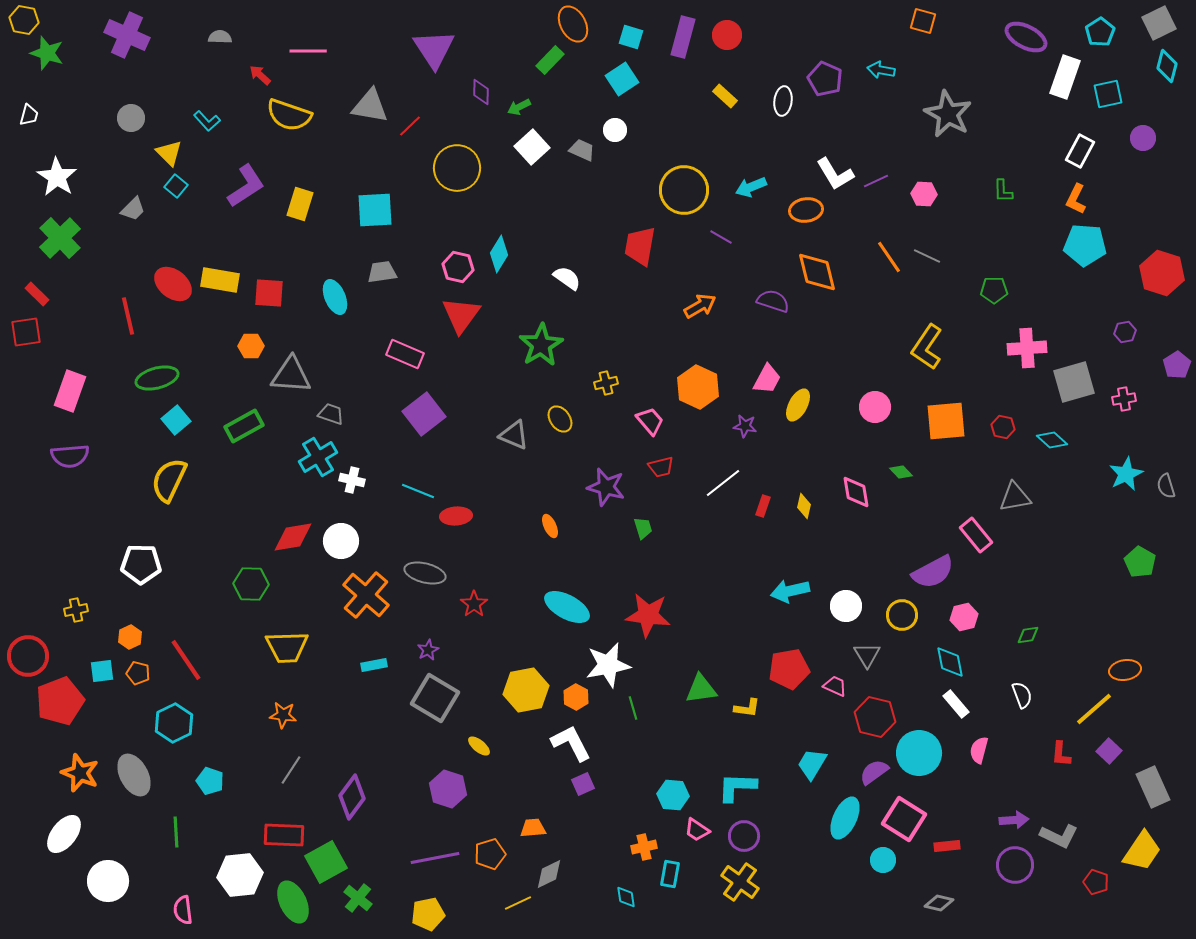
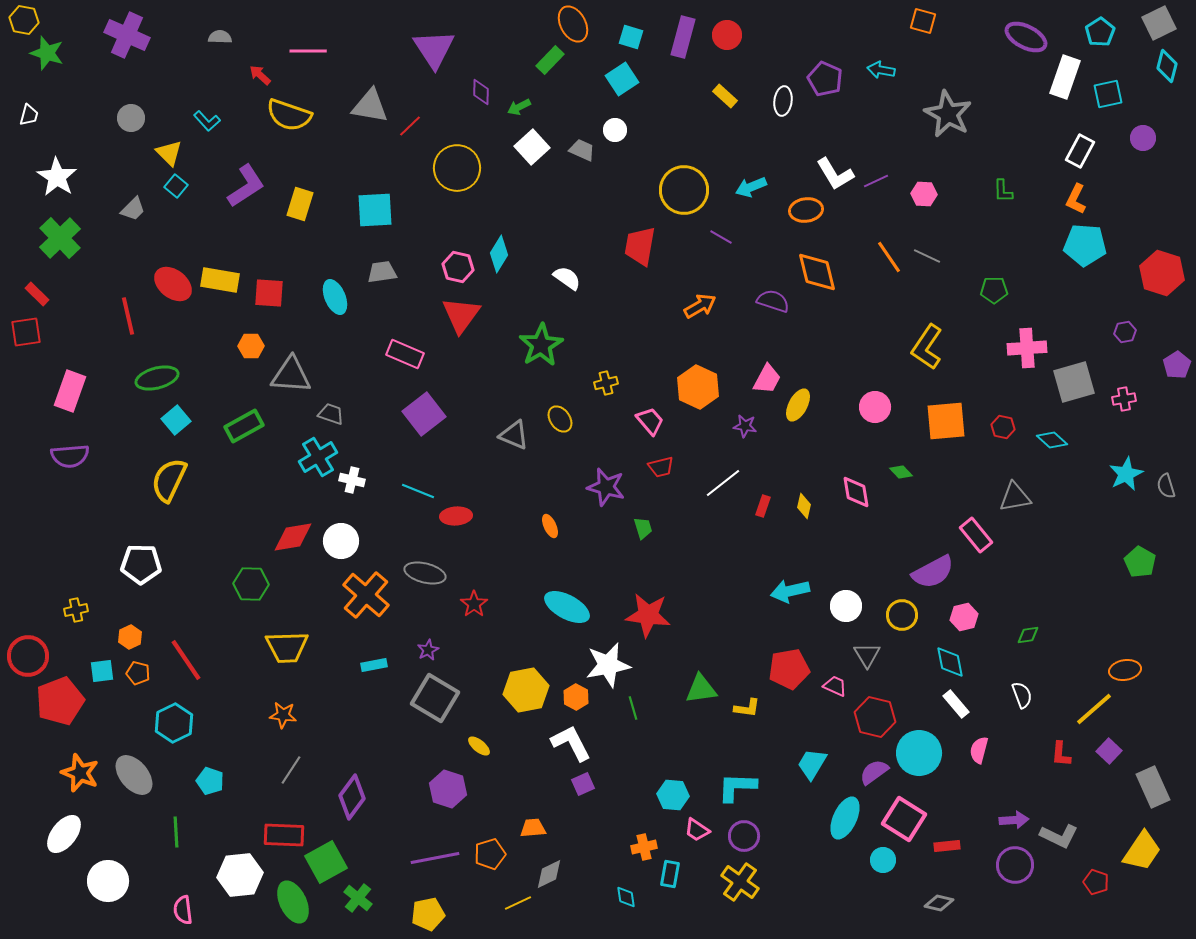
gray ellipse at (134, 775): rotated 12 degrees counterclockwise
